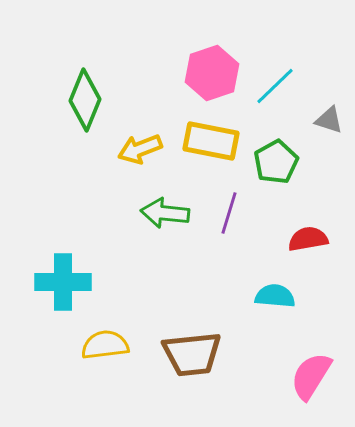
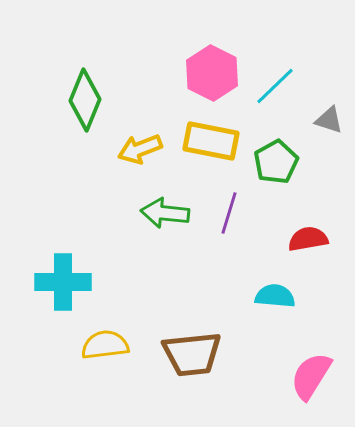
pink hexagon: rotated 14 degrees counterclockwise
